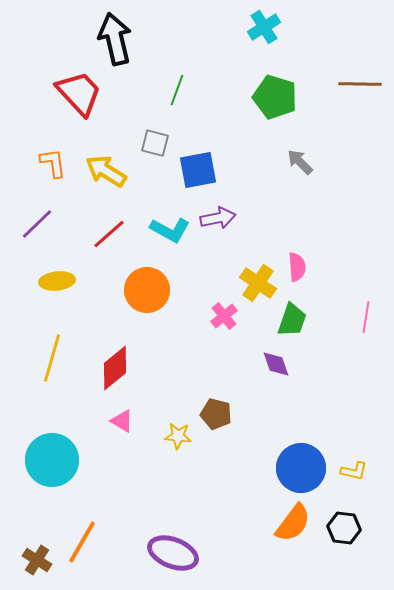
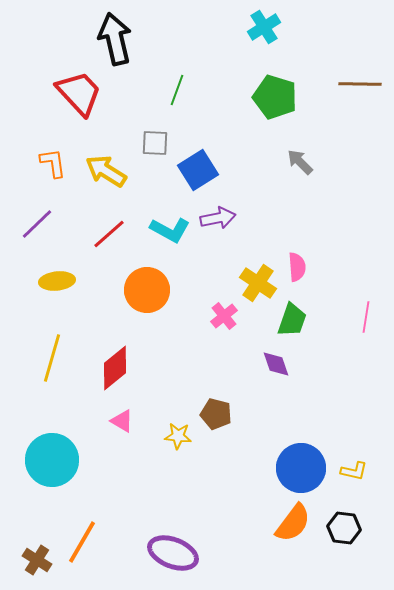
gray square: rotated 12 degrees counterclockwise
blue square: rotated 21 degrees counterclockwise
